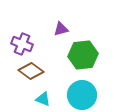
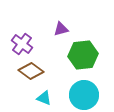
purple cross: rotated 15 degrees clockwise
cyan circle: moved 2 px right
cyan triangle: moved 1 px right, 1 px up
